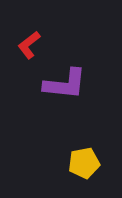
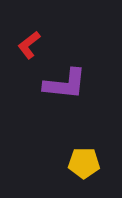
yellow pentagon: rotated 12 degrees clockwise
